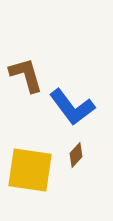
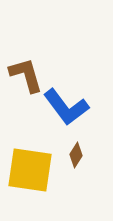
blue L-shape: moved 6 px left
brown diamond: rotated 10 degrees counterclockwise
